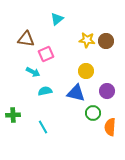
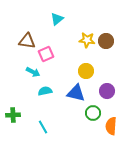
brown triangle: moved 1 px right, 2 px down
orange semicircle: moved 1 px right, 1 px up
